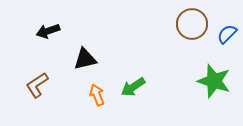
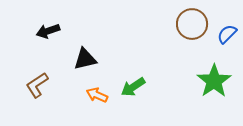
green star: rotated 20 degrees clockwise
orange arrow: rotated 45 degrees counterclockwise
